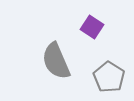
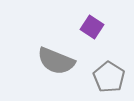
gray semicircle: rotated 45 degrees counterclockwise
